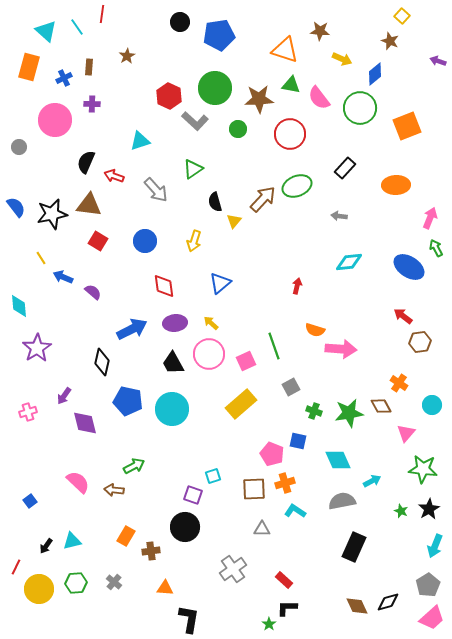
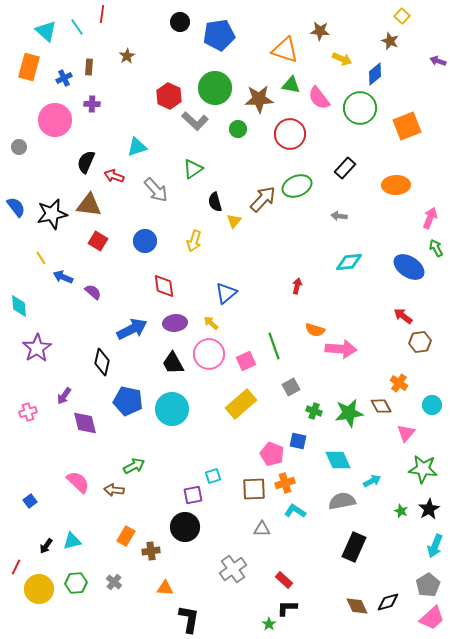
cyan triangle at (140, 141): moved 3 px left, 6 px down
blue triangle at (220, 283): moved 6 px right, 10 px down
purple square at (193, 495): rotated 30 degrees counterclockwise
